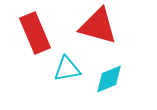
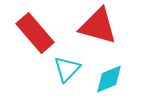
red rectangle: rotated 18 degrees counterclockwise
cyan triangle: rotated 36 degrees counterclockwise
